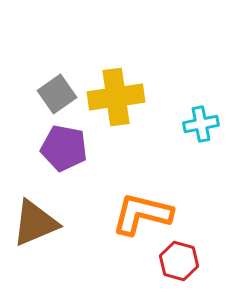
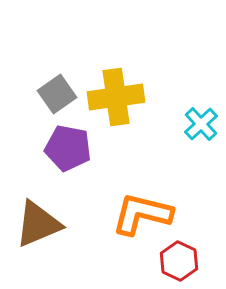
cyan cross: rotated 32 degrees counterclockwise
purple pentagon: moved 4 px right
brown triangle: moved 3 px right, 1 px down
red hexagon: rotated 9 degrees clockwise
